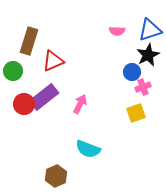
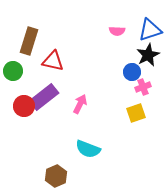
red triangle: rotated 35 degrees clockwise
red circle: moved 2 px down
